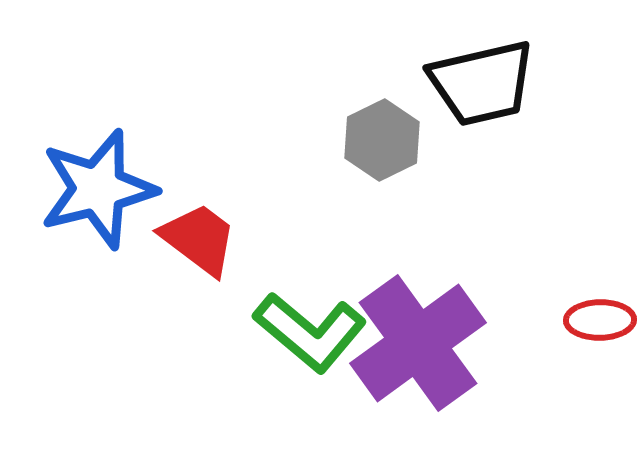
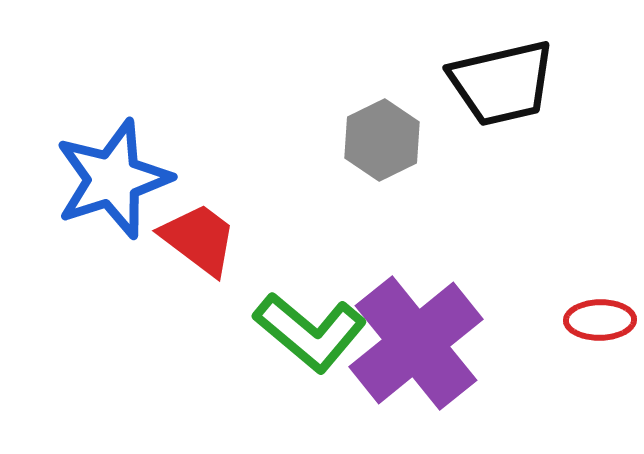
black trapezoid: moved 20 px right
blue star: moved 15 px right, 10 px up; rotated 4 degrees counterclockwise
purple cross: moved 2 px left; rotated 3 degrees counterclockwise
